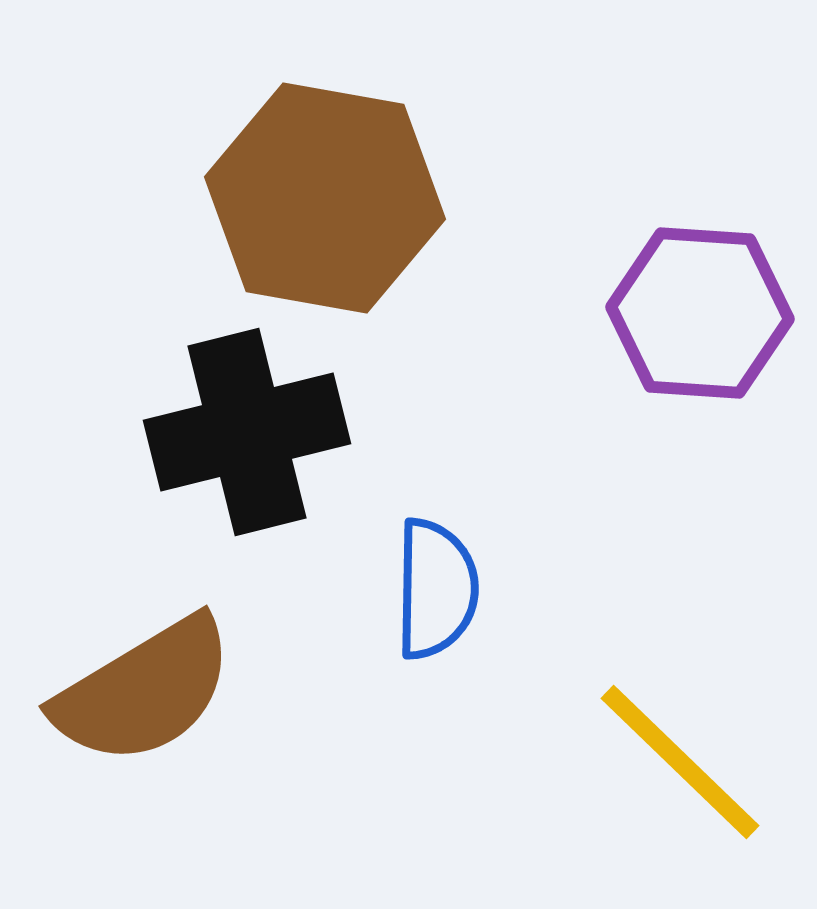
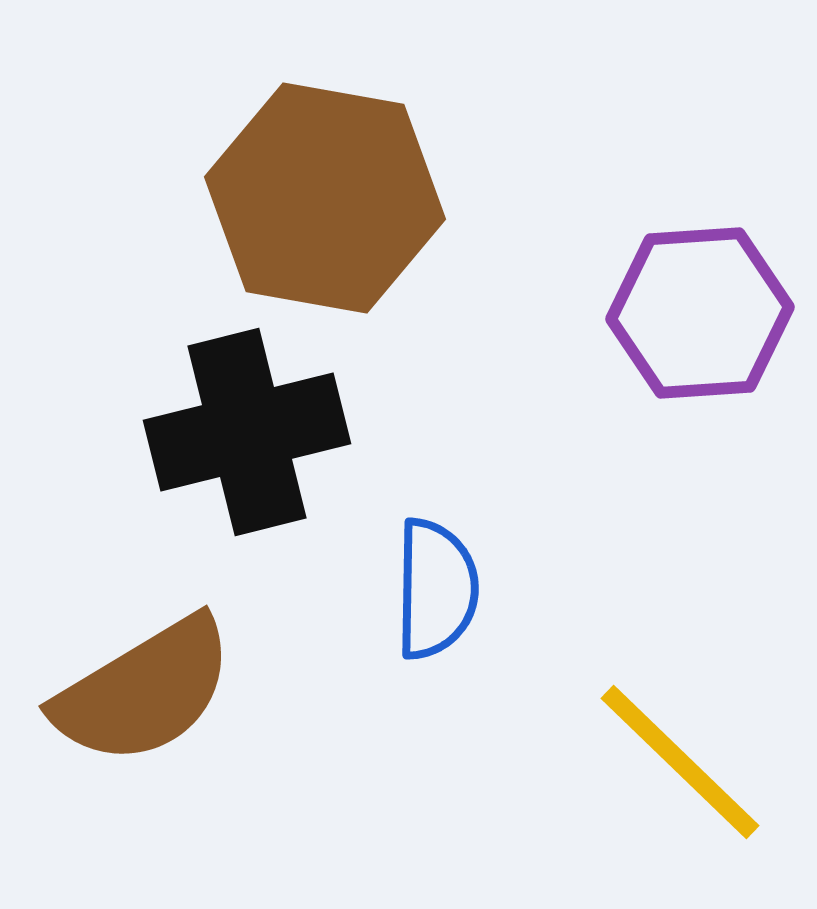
purple hexagon: rotated 8 degrees counterclockwise
